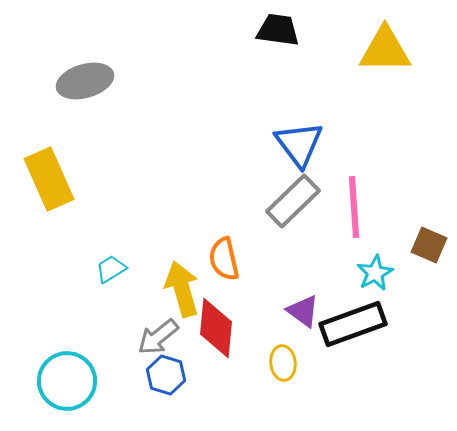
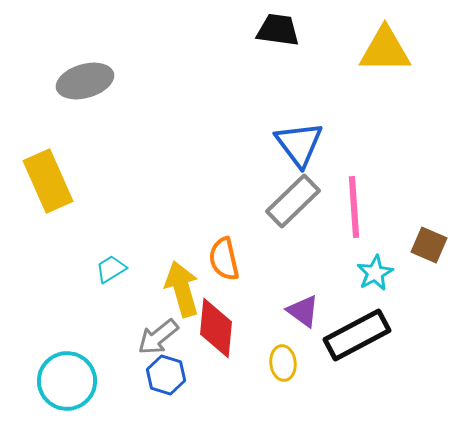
yellow rectangle: moved 1 px left, 2 px down
black rectangle: moved 4 px right, 11 px down; rotated 8 degrees counterclockwise
